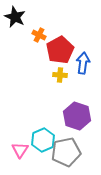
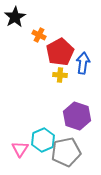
black star: rotated 15 degrees clockwise
red pentagon: moved 2 px down
pink triangle: moved 1 px up
